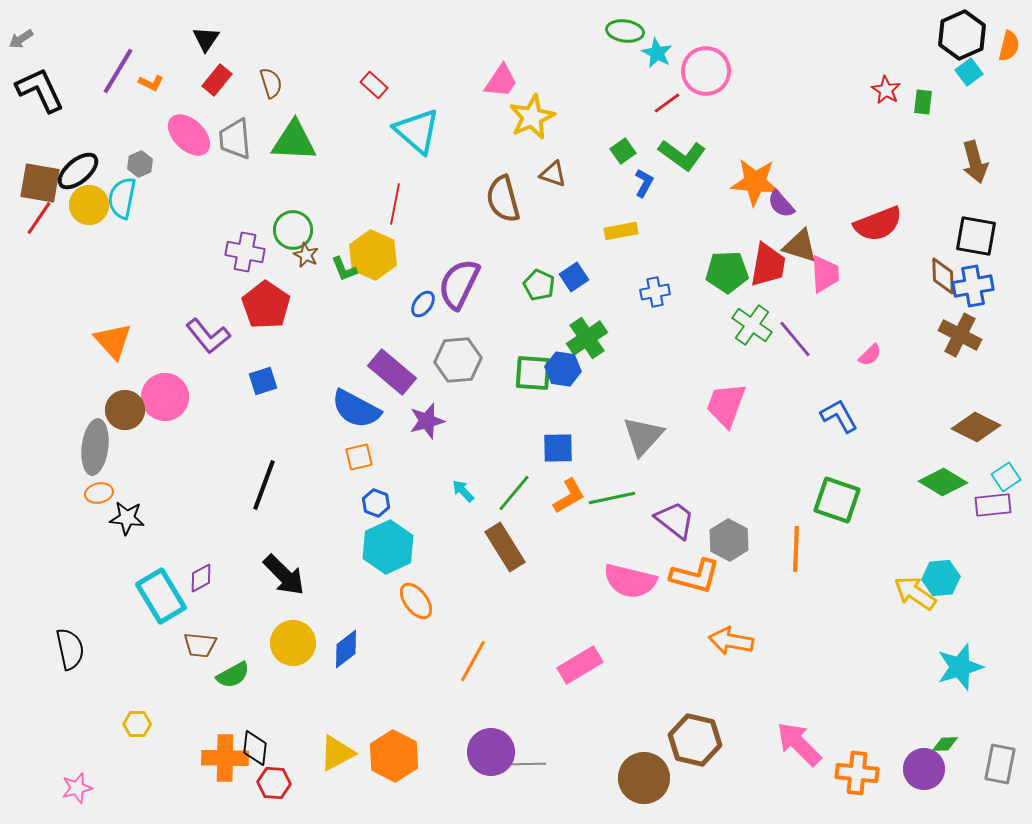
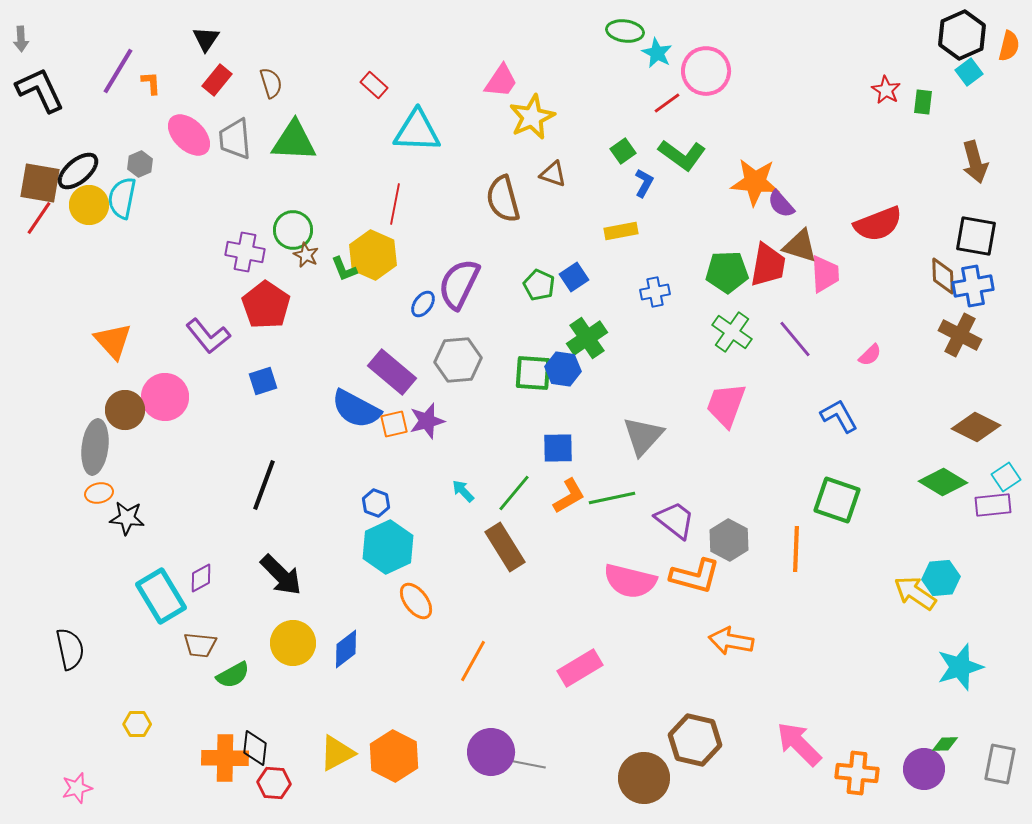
gray arrow at (21, 39): rotated 60 degrees counterclockwise
orange L-shape at (151, 83): rotated 120 degrees counterclockwise
cyan triangle at (417, 131): rotated 39 degrees counterclockwise
green cross at (752, 325): moved 20 px left, 7 px down
orange square at (359, 457): moved 35 px right, 33 px up
black arrow at (284, 575): moved 3 px left
pink rectangle at (580, 665): moved 3 px down
gray line at (527, 764): rotated 12 degrees clockwise
